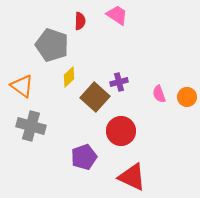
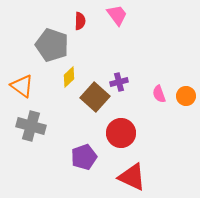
pink trapezoid: rotated 20 degrees clockwise
orange circle: moved 1 px left, 1 px up
red circle: moved 2 px down
